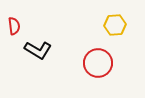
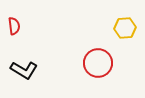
yellow hexagon: moved 10 px right, 3 px down
black L-shape: moved 14 px left, 20 px down
